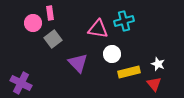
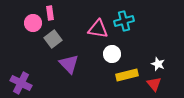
purple triangle: moved 9 px left, 1 px down
yellow rectangle: moved 2 px left, 3 px down
